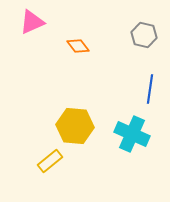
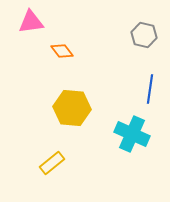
pink triangle: moved 1 px left; rotated 16 degrees clockwise
orange diamond: moved 16 px left, 5 px down
yellow hexagon: moved 3 px left, 18 px up
yellow rectangle: moved 2 px right, 2 px down
